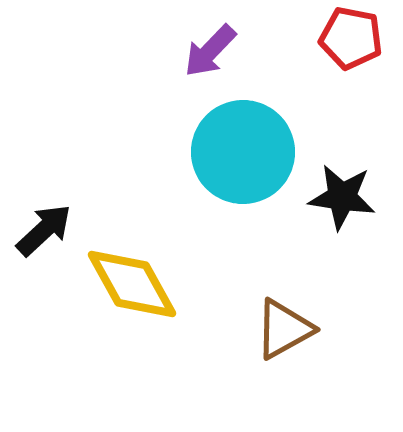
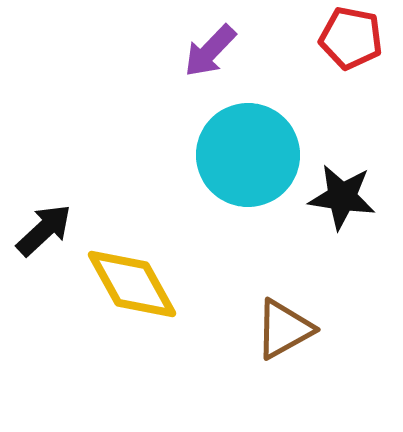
cyan circle: moved 5 px right, 3 px down
